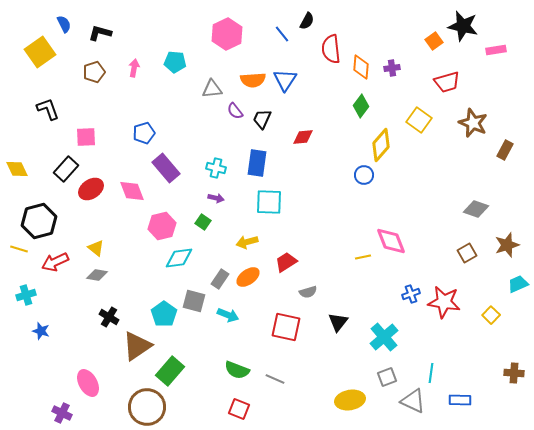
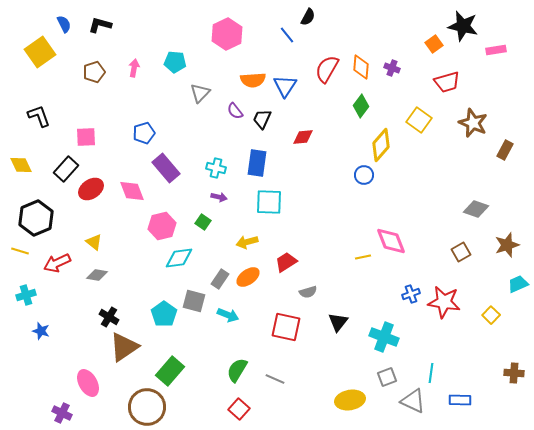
black semicircle at (307, 21): moved 1 px right, 4 px up
black L-shape at (100, 33): moved 8 px up
blue line at (282, 34): moved 5 px right, 1 px down
orange square at (434, 41): moved 3 px down
red semicircle at (331, 49): moved 4 px left, 20 px down; rotated 36 degrees clockwise
purple cross at (392, 68): rotated 28 degrees clockwise
blue triangle at (285, 80): moved 6 px down
gray triangle at (212, 89): moved 12 px left, 4 px down; rotated 40 degrees counterclockwise
black L-shape at (48, 109): moved 9 px left, 7 px down
yellow diamond at (17, 169): moved 4 px right, 4 px up
purple arrow at (216, 198): moved 3 px right, 1 px up
black hexagon at (39, 221): moved 3 px left, 3 px up; rotated 8 degrees counterclockwise
yellow triangle at (96, 248): moved 2 px left, 6 px up
yellow line at (19, 249): moved 1 px right, 2 px down
brown square at (467, 253): moved 6 px left, 1 px up
red arrow at (55, 262): moved 2 px right, 1 px down
cyan cross at (384, 337): rotated 28 degrees counterclockwise
brown triangle at (137, 346): moved 13 px left, 1 px down
green semicircle at (237, 370): rotated 100 degrees clockwise
red square at (239, 409): rotated 20 degrees clockwise
